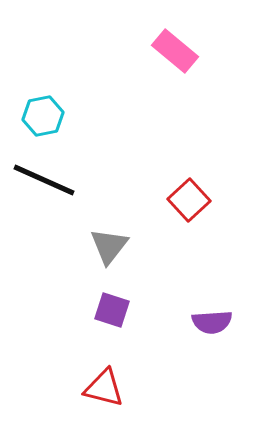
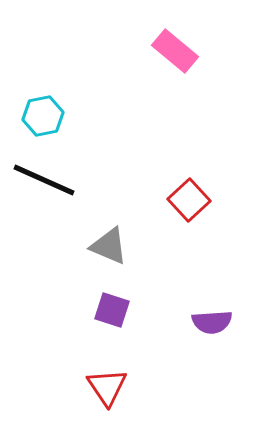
gray triangle: rotated 45 degrees counterclockwise
red triangle: moved 3 px right, 1 px up; rotated 42 degrees clockwise
